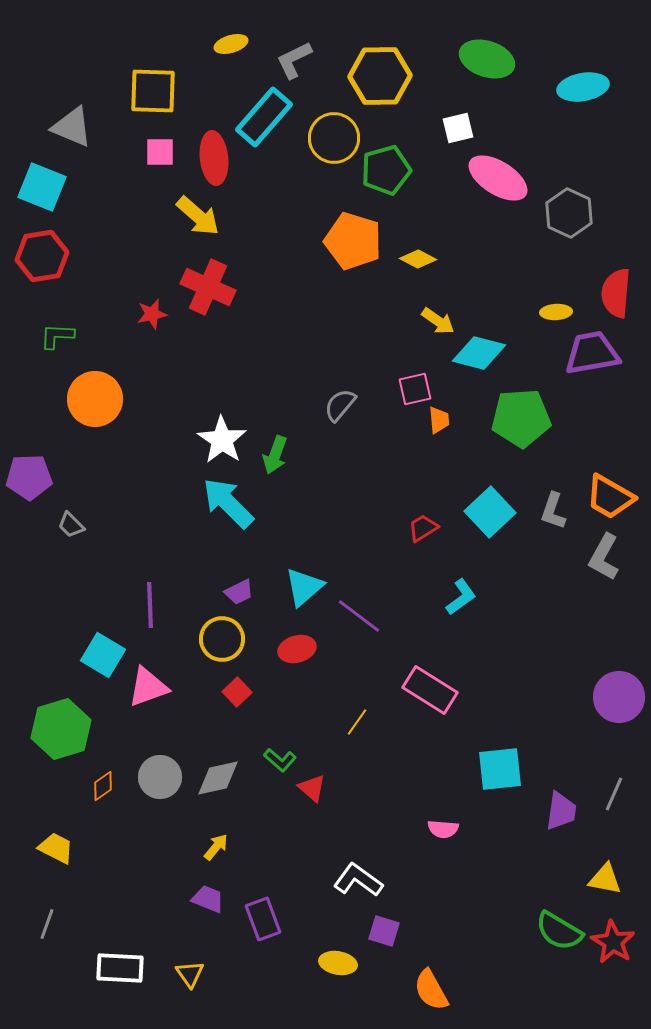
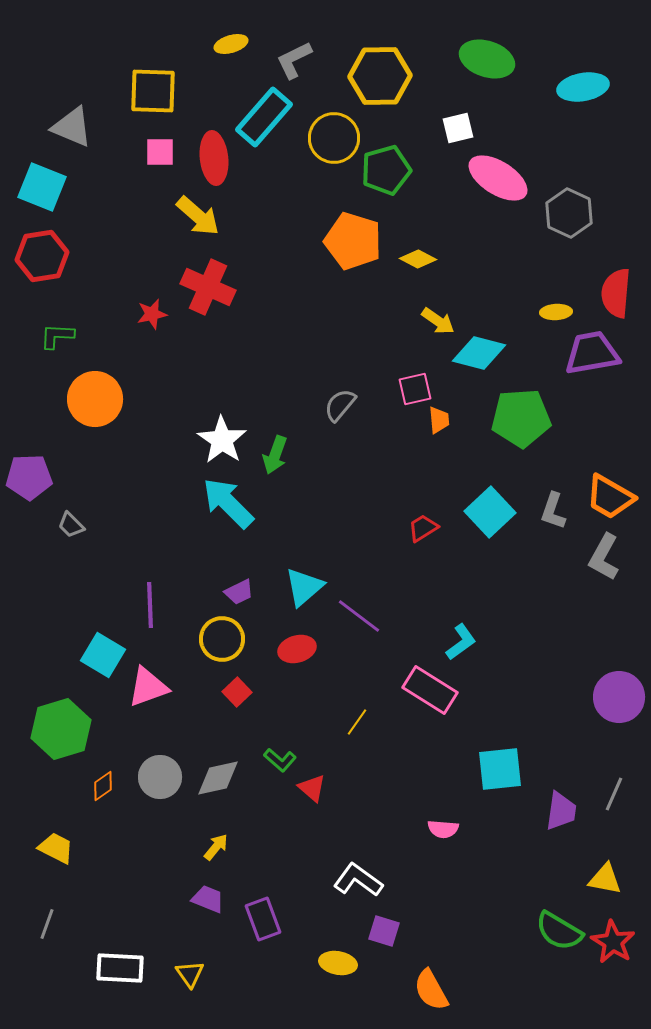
cyan L-shape at (461, 597): moved 45 px down
